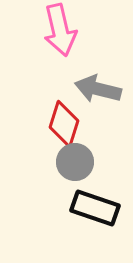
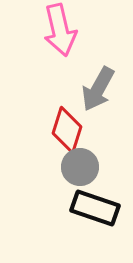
gray arrow: rotated 75 degrees counterclockwise
red diamond: moved 3 px right, 6 px down
gray circle: moved 5 px right, 5 px down
